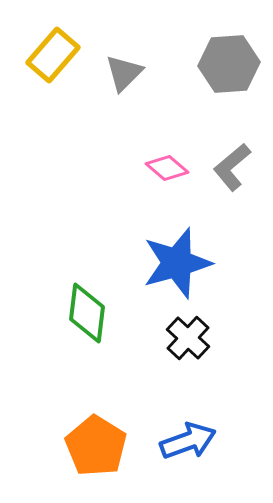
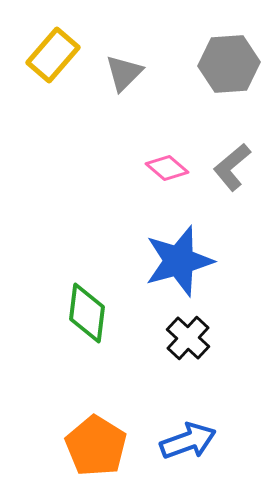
blue star: moved 2 px right, 2 px up
